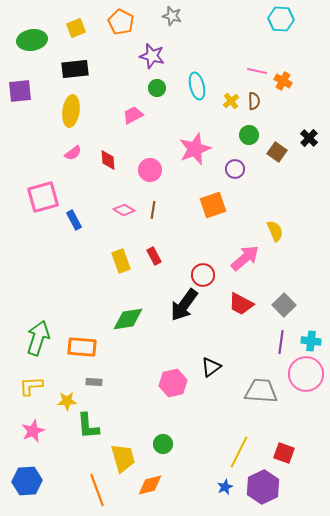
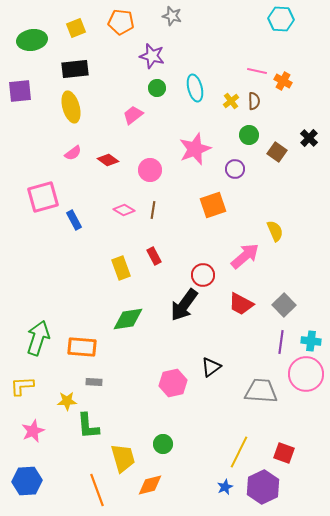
orange pentagon at (121, 22): rotated 20 degrees counterclockwise
cyan ellipse at (197, 86): moved 2 px left, 2 px down
yellow ellipse at (71, 111): moved 4 px up; rotated 24 degrees counterclockwise
pink trapezoid at (133, 115): rotated 10 degrees counterclockwise
red diamond at (108, 160): rotated 50 degrees counterclockwise
pink arrow at (245, 258): moved 2 px up
yellow rectangle at (121, 261): moved 7 px down
yellow L-shape at (31, 386): moved 9 px left
